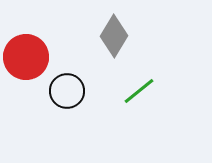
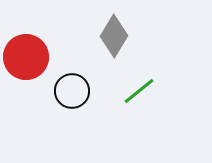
black circle: moved 5 px right
